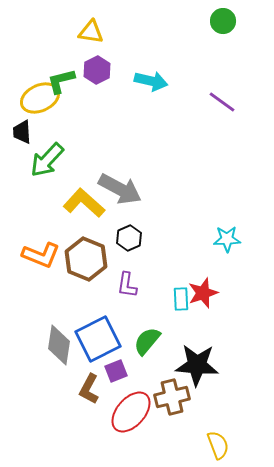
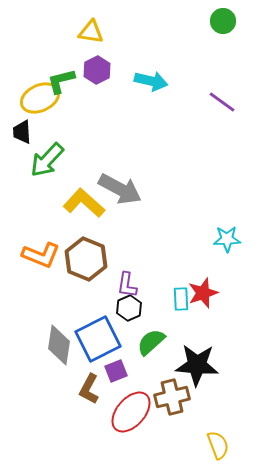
black hexagon: moved 70 px down
green semicircle: moved 4 px right, 1 px down; rotated 8 degrees clockwise
